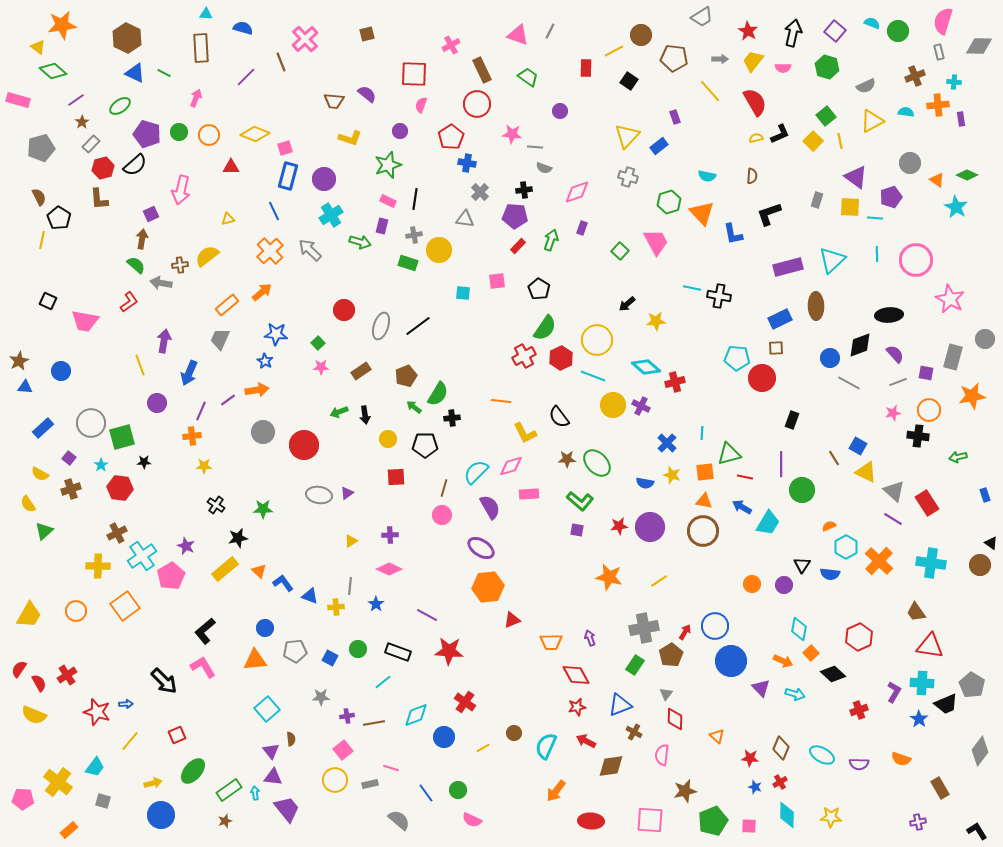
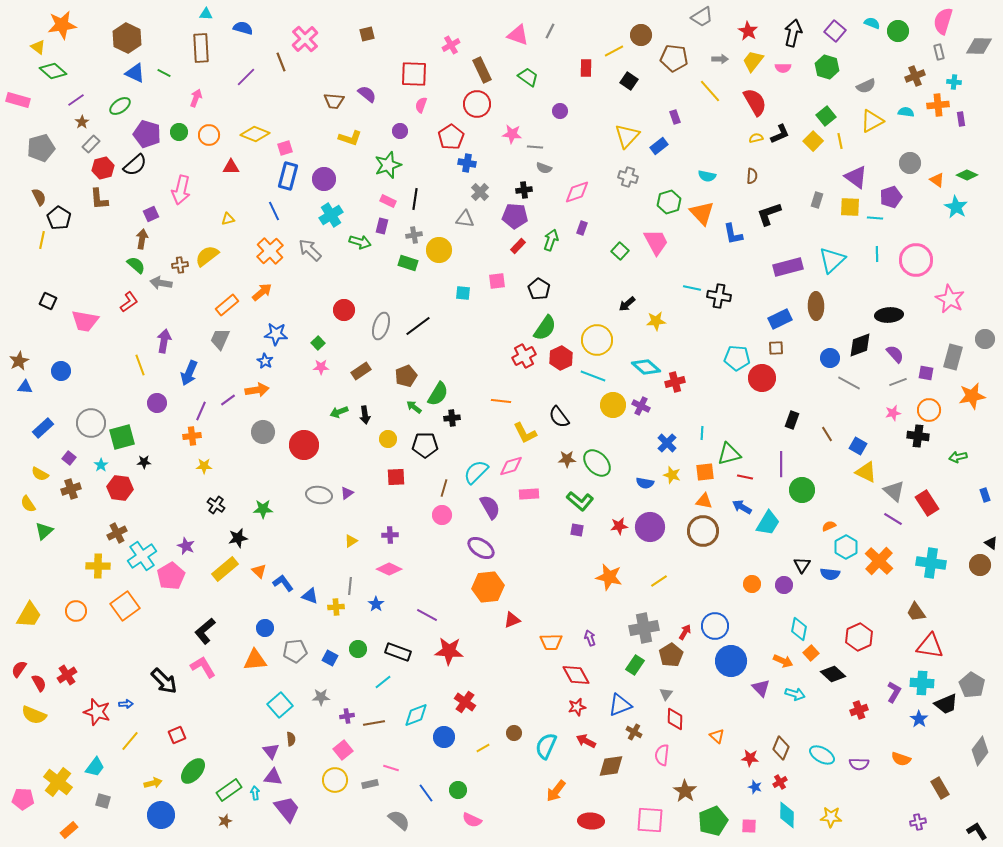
brown line at (834, 458): moved 7 px left, 24 px up
cyan square at (267, 709): moved 13 px right, 4 px up
brown star at (685, 791): rotated 25 degrees counterclockwise
